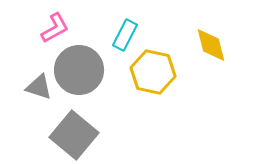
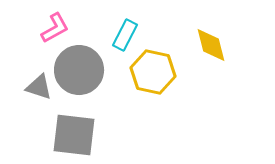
gray square: rotated 33 degrees counterclockwise
